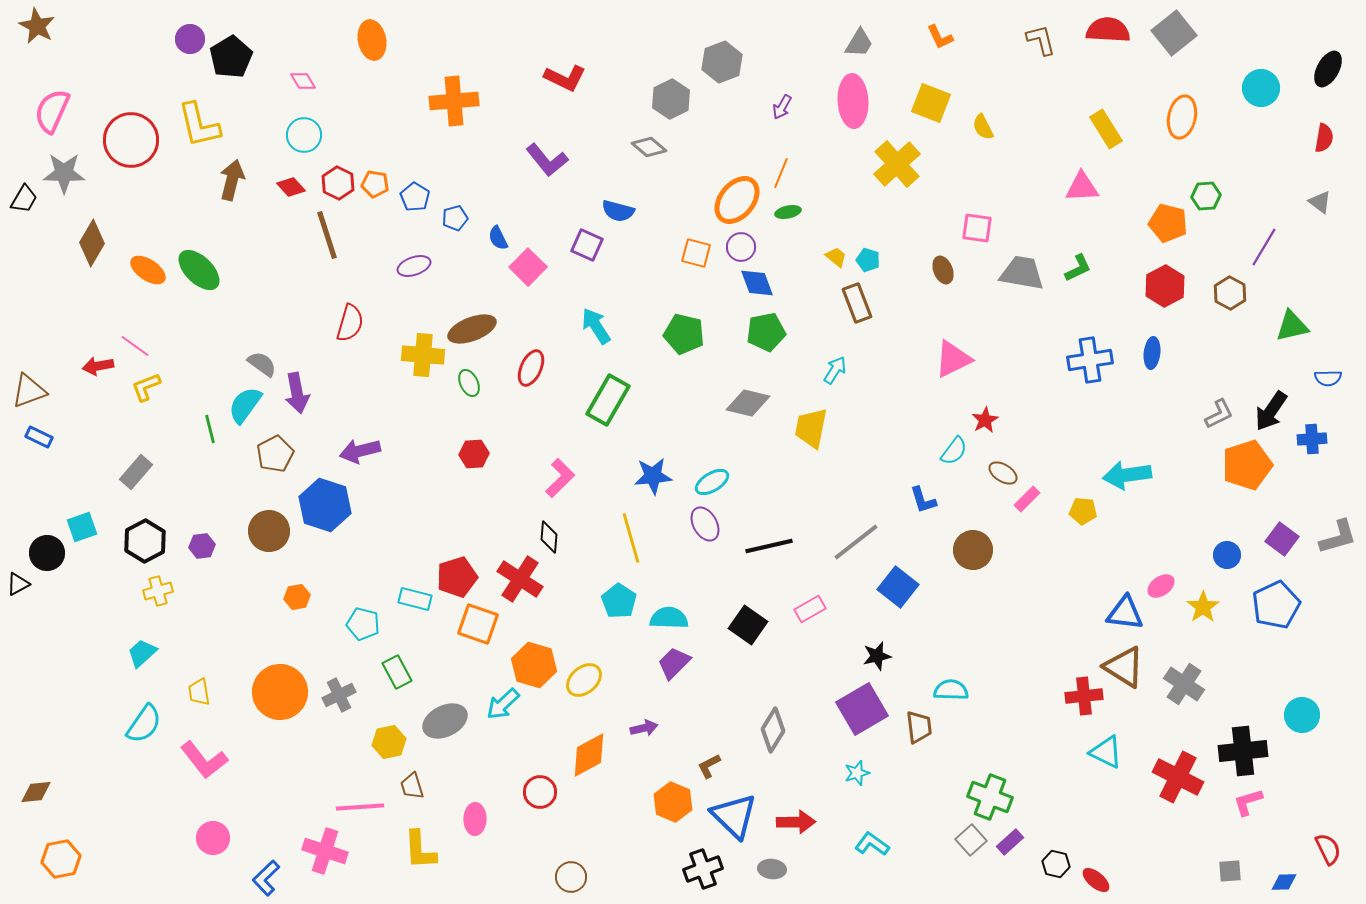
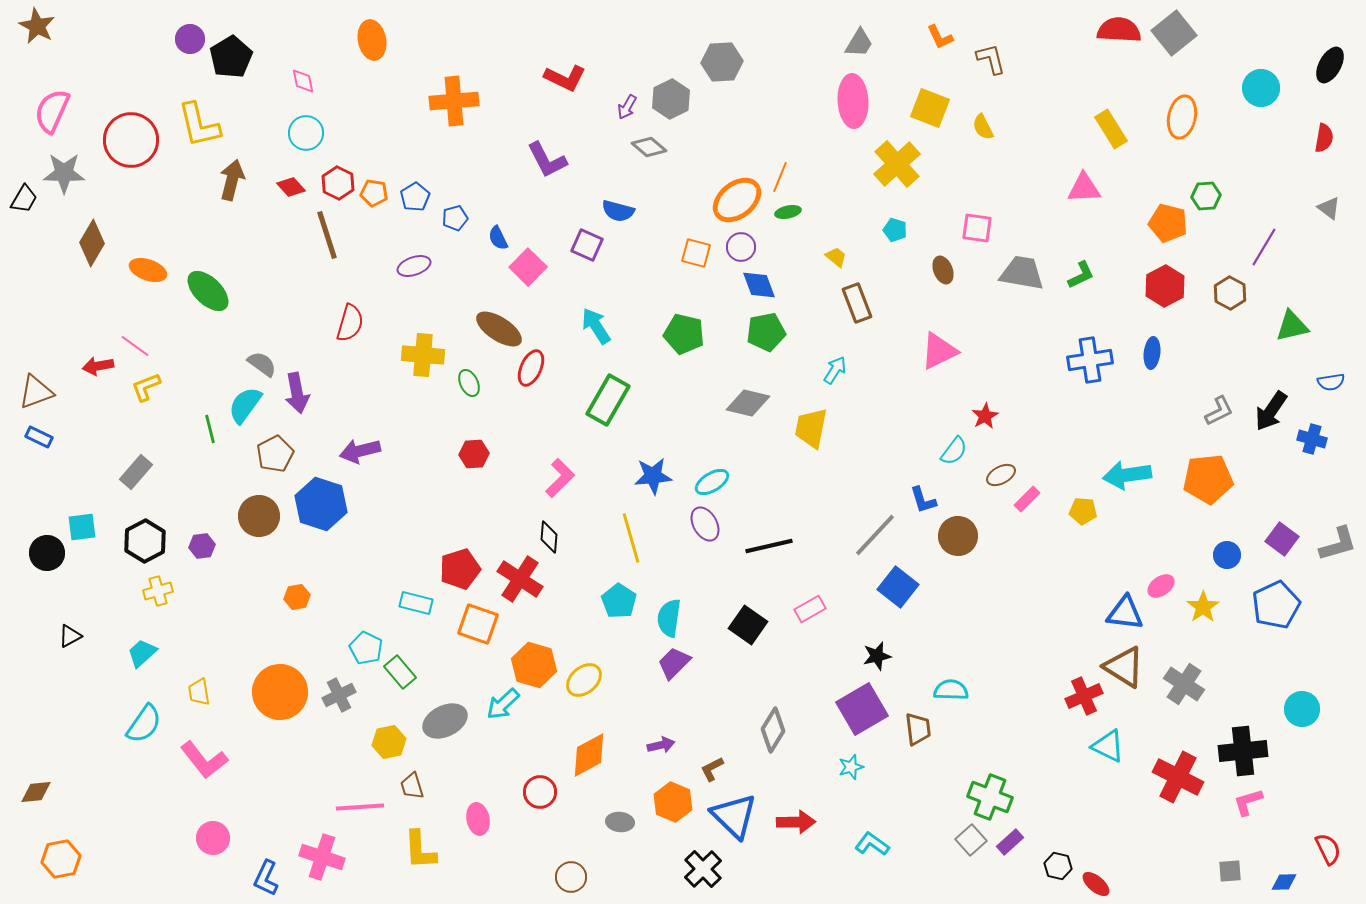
red semicircle at (1108, 30): moved 11 px right
brown L-shape at (1041, 40): moved 50 px left, 19 px down
gray hexagon at (722, 62): rotated 18 degrees clockwise
black ellipse at (1328, 69): moved 2 px right, 4 px up
pink diamond at (303, 81): rotated 20 degrees clockwise
yellow square at (931, 103): moved 1 px left, 5 px down
purple arrow at (782, 107): moved 155 px left
yellow rectangle at (1106, 129): moved 5 px right
cyan circle at (304, 135): moved 2 px right, 2 px up
purple L-shape at (547, 160): rotated 12 degrees clockwise
orange line at (781, 173): moved 1 px left, 4 px down
orange pentagon at (375, 184): moved 1 px left, 9 px down
pink triangle at (1082, 187): moved 2 px right, 1 px down
blue pentagon at (415, 197): rotated 8 degrees clockwise
orange ellipse at (737, 200): rotated 12 degrees clockwise
gray triangle at (1320, 202): moved 9 px right, 6 px down
cyan pentagon at (868, 260): moved 27 px right, 30 px up
green L-shape at (1078, 268): moved 3 px right, 7 px down
orange ellipse at (148, 270): rotated 15 degrees counterclockwise
green ellipse at (199, 270): moved 9 px right, 21 px down
blue diamond at (757, 283): moved 2 px right, 2 px down
brown ellipse at (472, 329): moved 27 px right; rotated 54 degrees clockwise
pink triangle at (953, 359): moved 14 px left, 8 px up
blue semicircle at (1328, 378): moved 3 px right, 4 px down; rotated 8 degrees counterclockwise
brown triangle at (29, 391): moved 7 px right, 1 px down
gray L-shape at (1219, 414): moved 3 px up
red star at (985, 420): moved 4 px up
blue cross at (1312, 439): rotated 20 degrees clockwise
orange pentagon at (1247, 465): moved 39 px left, 14 px down; rotated 12 degrees clockwise
brown ellipse at (1003, 473): moved 2 px left, 2 px down; rotated 60 degrees counterclockwise
blue hexagon at (325, 505): moved 4 px left, 1 px up
cyan square at (82, 527): rotated 12 degrees clockwise
brown circle at (269, 531): moved 10 px left, 15 px up
gray L-shape at (1338, 537): moved 7 px down
gray line at (856, 542): moved 19 px right, 7 px up; rotated 9 degrees counterclockwise
brown circle at (973, 550): moved 15 px left, 14 px up
red pentagon at (457, 577): moved 3 px right, 8 px up
black triangle at (18, 584): moved 52 px right, 52 px down
cyan rectangle at (415, 599): moved 1 px right, 4 px down
cyan semicircle at (669, 618): rotated 84 degrees counterclockwise
cyan pentagon at (363, 624): moved 3 px right, 24 px down; rotated 12 degrees clockwise
green rectangle at (397, 672): moved 3 px right; rotated 12 degrees counterclockwise
red cross at (1084, 696): rotated 18 degrees counterclockwise
cyan circle at (1302, 715): moved 6 px up
brown trapezoid at (919, 727): moved 1 px left, 2 px down
purple arrow at (644, 728): moved 17 px right, 17 px down
cyan triangle at (1106, 752): moved 2 px right, 6 px up
brown L-shape at (709, 766): moved 3 px right, 3 px down
cyan star at (857, 773): moved 6 px left, 6 px up
pink ellipse at (475, 819): moved 3 px right; rotated 12 degrees counterclockwise
pink cross at (325, 851): moved 3 px left, 6 px down
black hexagon at (1056, 864): moved 2 px right, 2 px down
black cross at (703, 869): rotated 24 degrees counterclockwise
gray ellipse at (772, 869): moved 152 px left, 47 px up
blue L-shape at (266, 878): rotated 21 degrees counterclockwise
red ellipse at (1096, 880): moved 4 px down
